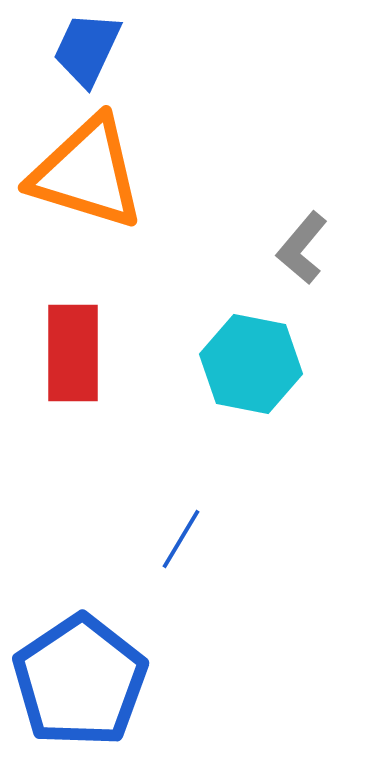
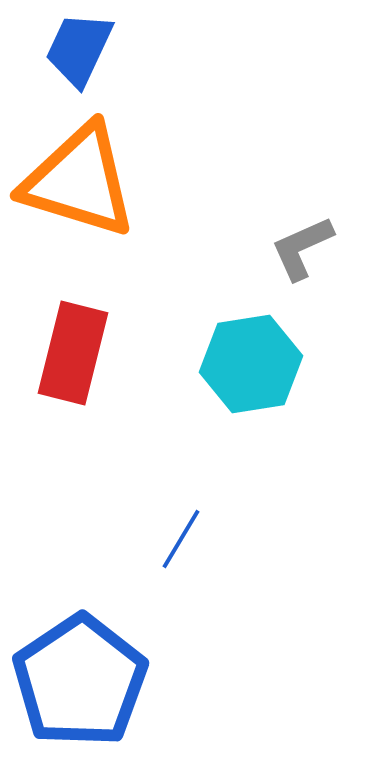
blue trapezoid: moved 8 px left
orange triangle: moved 8 px left, 8 px down
gray L-shape: rotated 26 degrees clockwise
red rectangle: rotated 14 degrees clockwise
cyan hexagon: rotated 20 degrees counterclockwise
